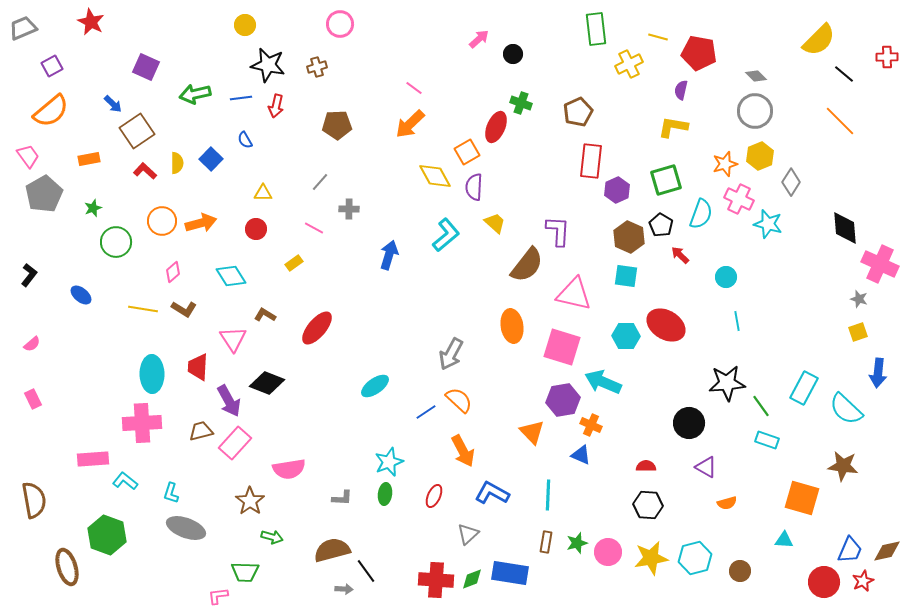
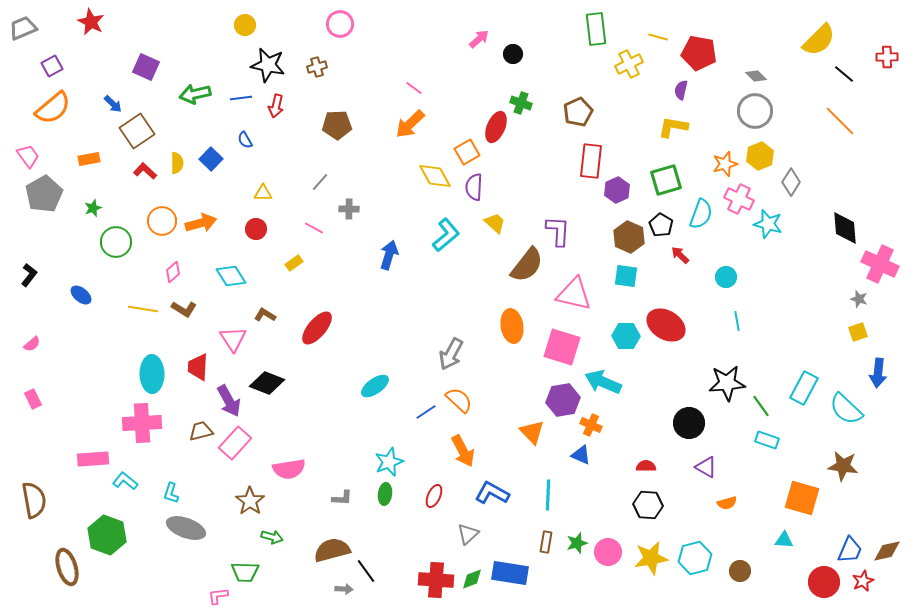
orange semicircle at (51, 111): moved 2 px right, 3 px up
